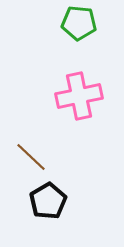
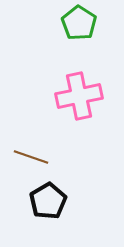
green pentagon: rotated 28 degrees clockwise
brown line: rotated 24 degrees counterclockwise
